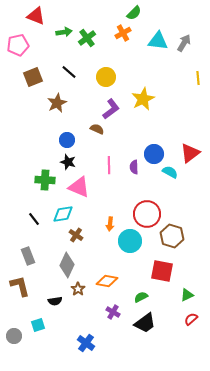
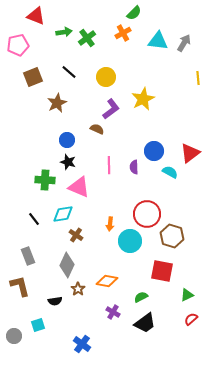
blue circle at (154, 154): moved 3 px up
blue cross at (86, 343): moved 4 px left, 1 px down
